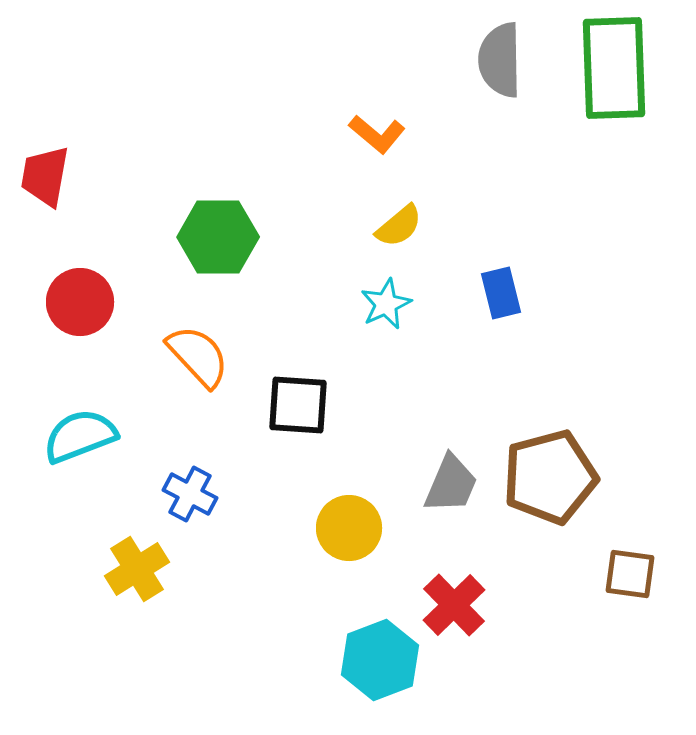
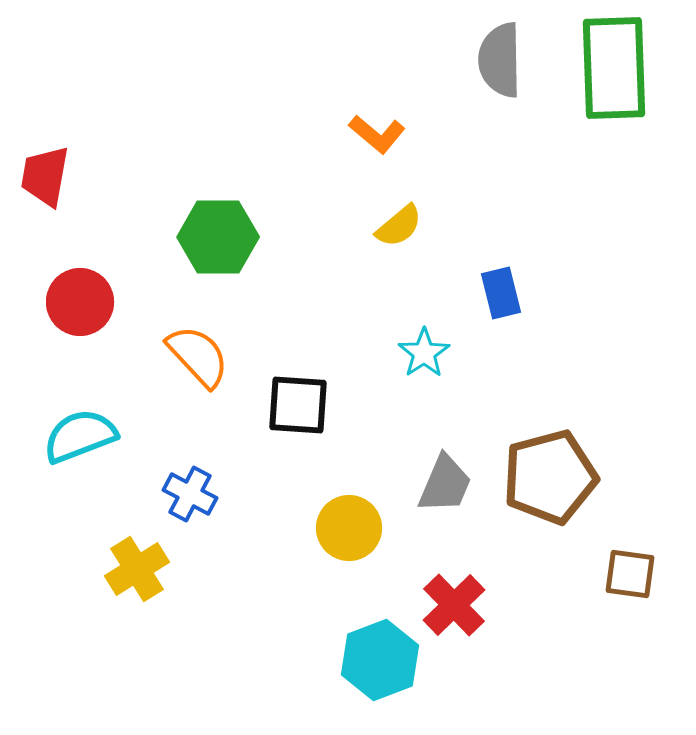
cyan star: moved 38 px right, 49 px down; rotated 9 degrees counterclockwise
gray trapezoid: moved 6 px left
